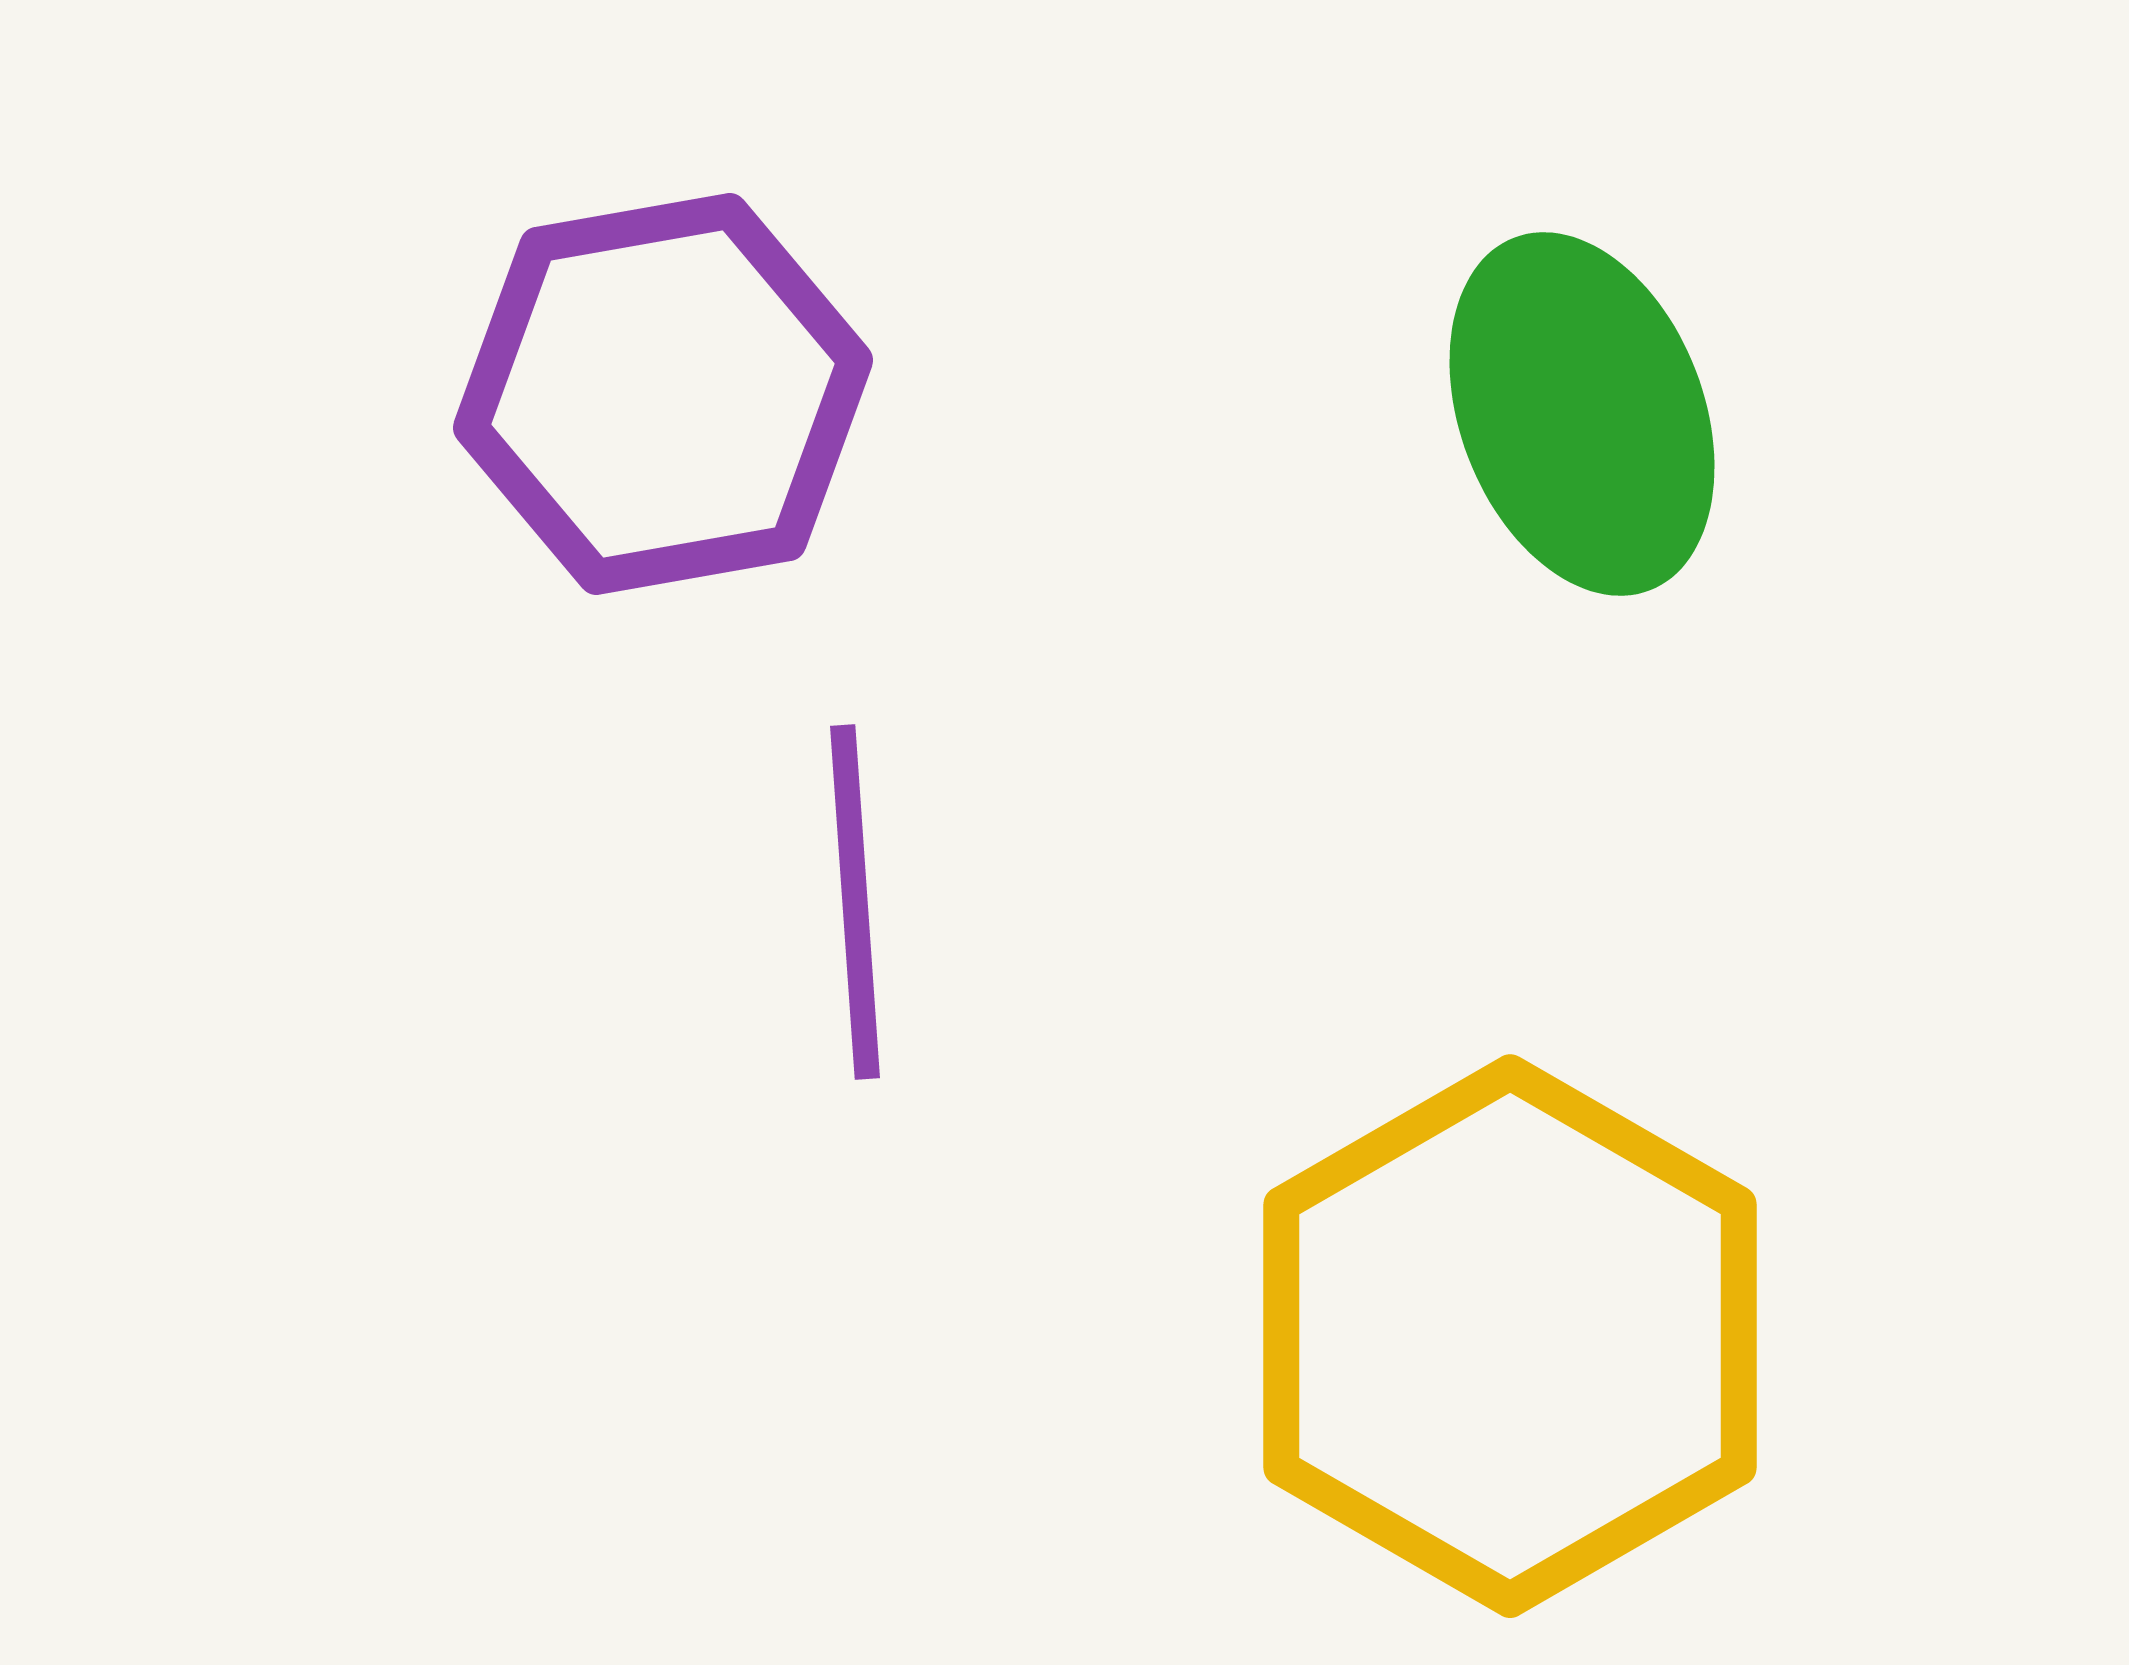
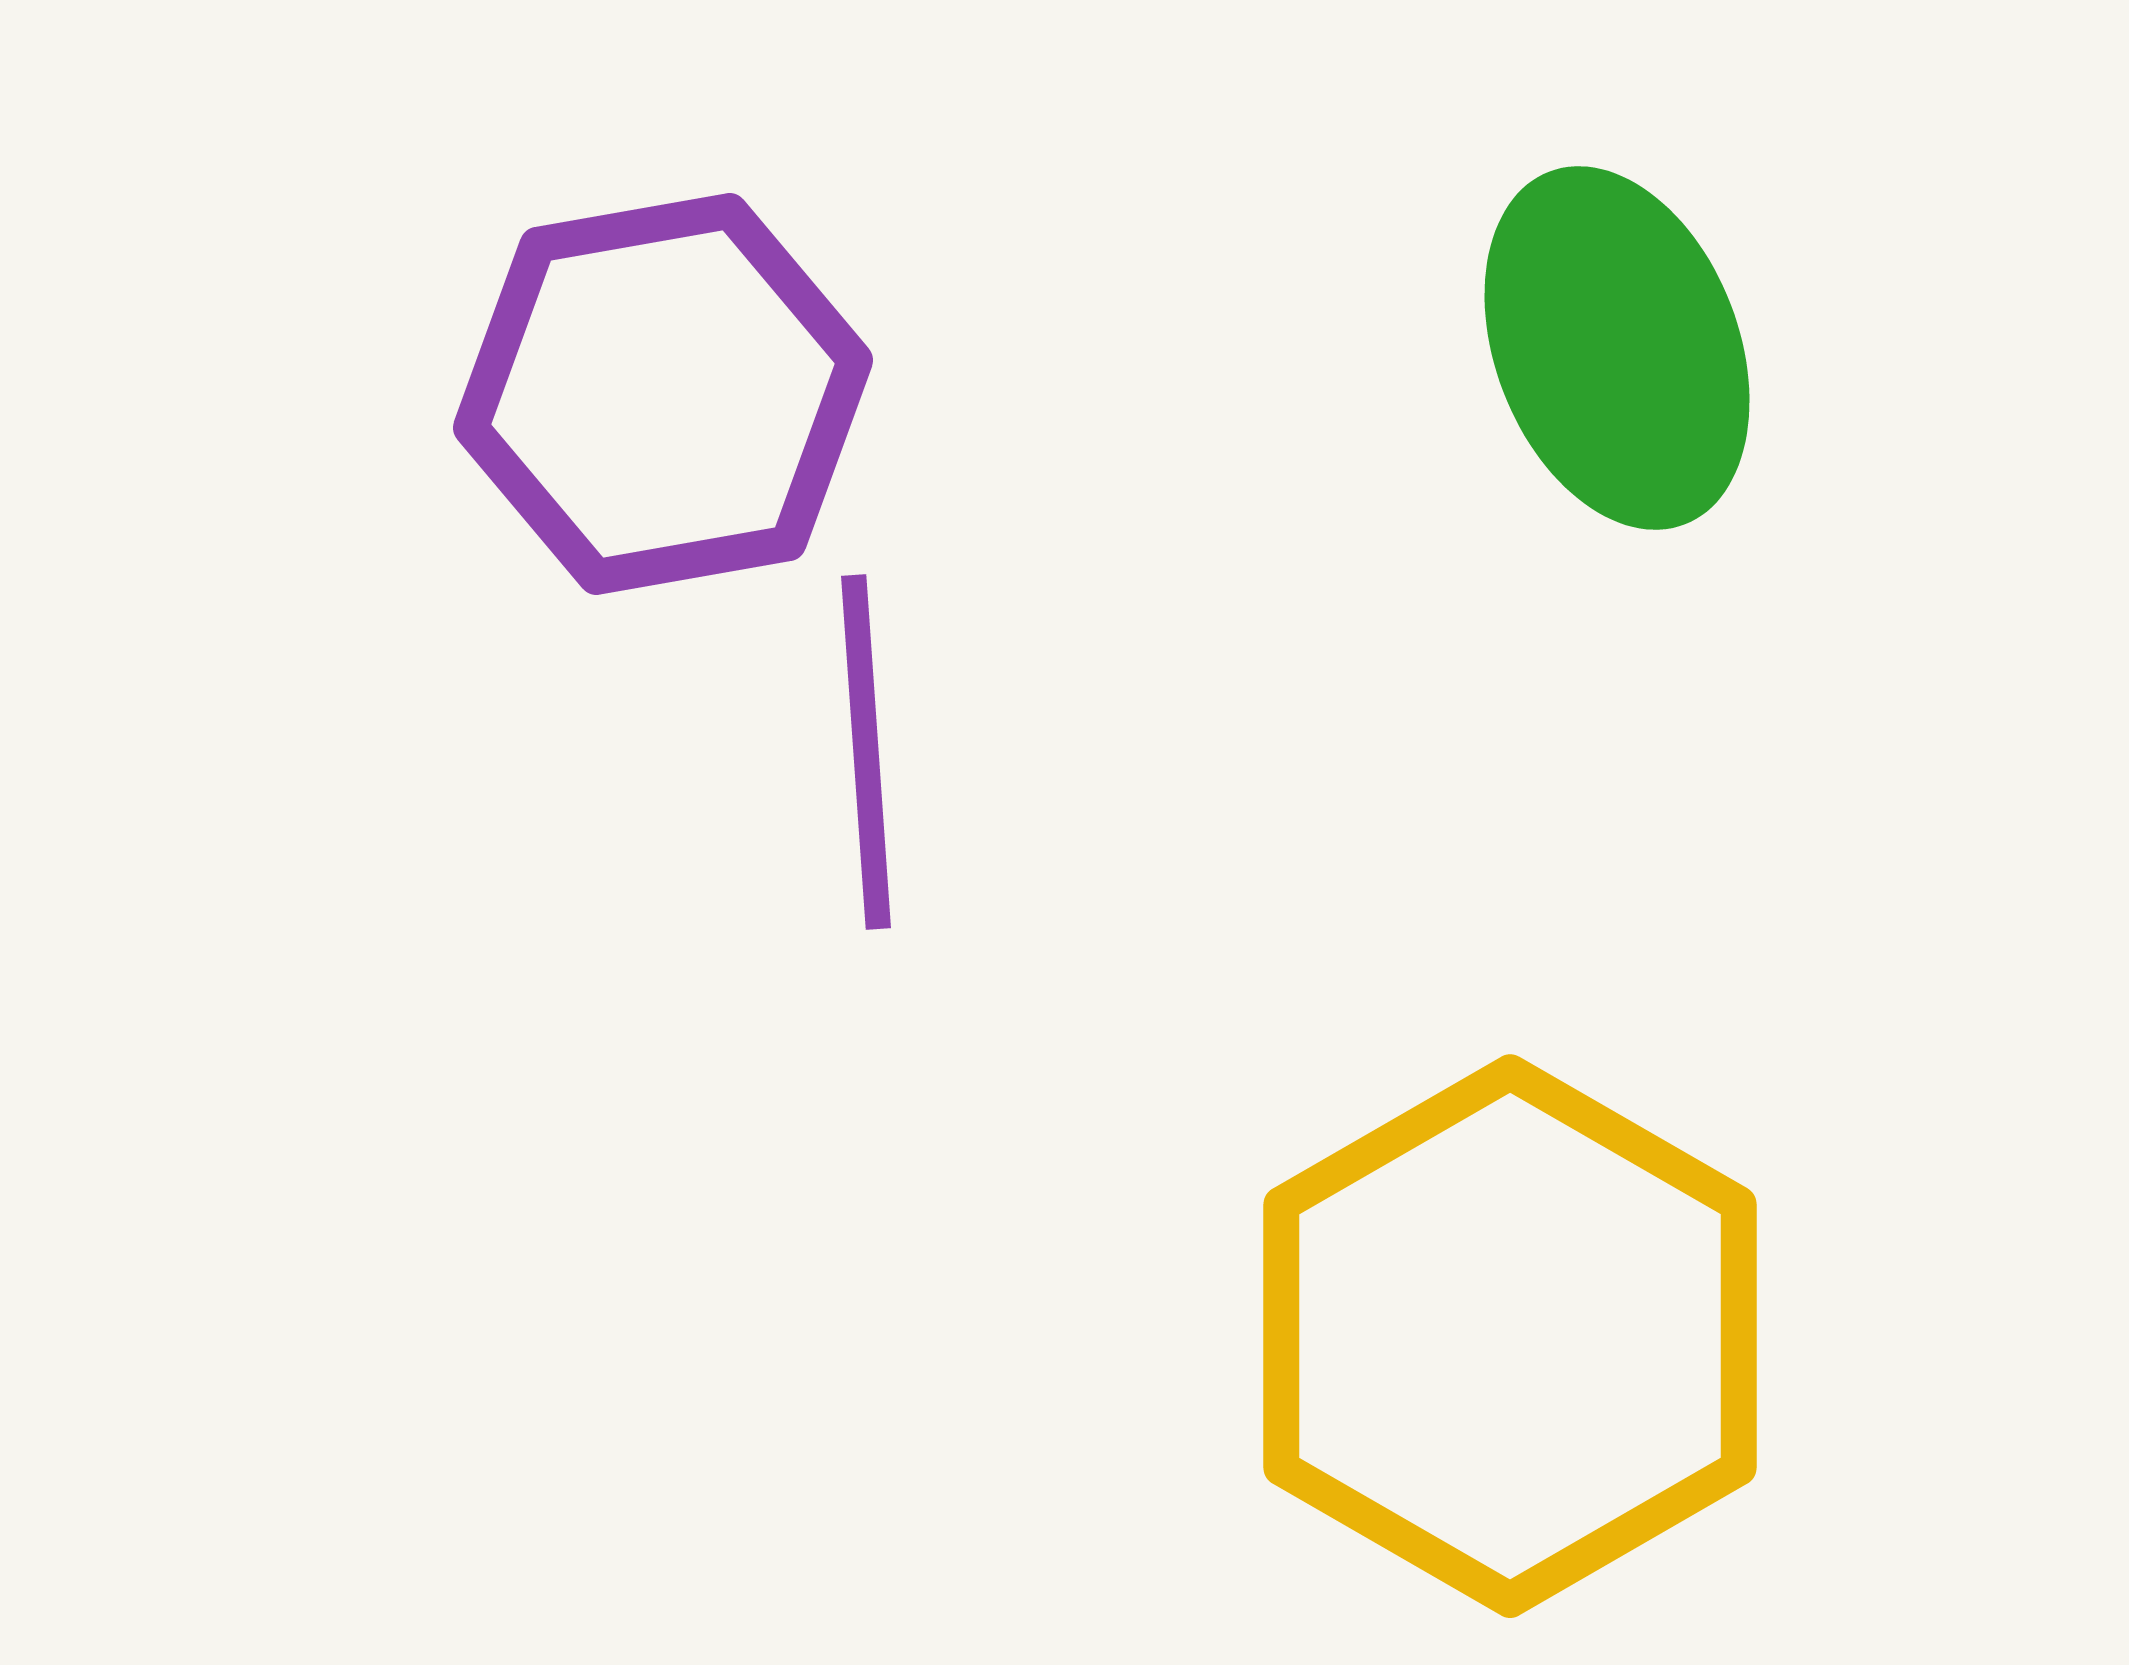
green ellipse: moved 35 px right, 66 px up
purple line: moved 11 px right, 150 px up
